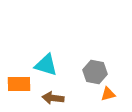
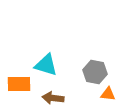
orange triangle: rotated 21 degrees clockwise
